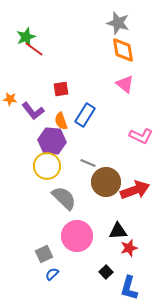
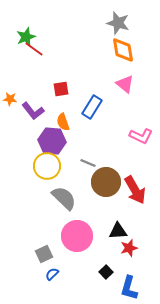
blue rectangle: moved 7 px right, 8 px up
orange semicircle: moved 2 px right, 1 px down
red arrow: rotated 80 degrees clockwise
